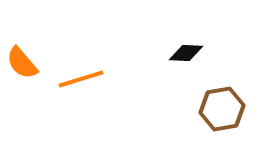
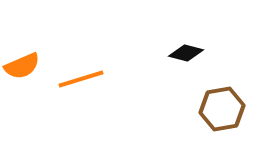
black diamond: rotated 12 degrees clockwise
orange semicircle: moved 3 px down; rotated 72 degrees counterclockwise
